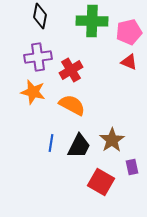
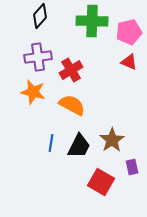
black diamond: rotated 30 degrees clockwise
